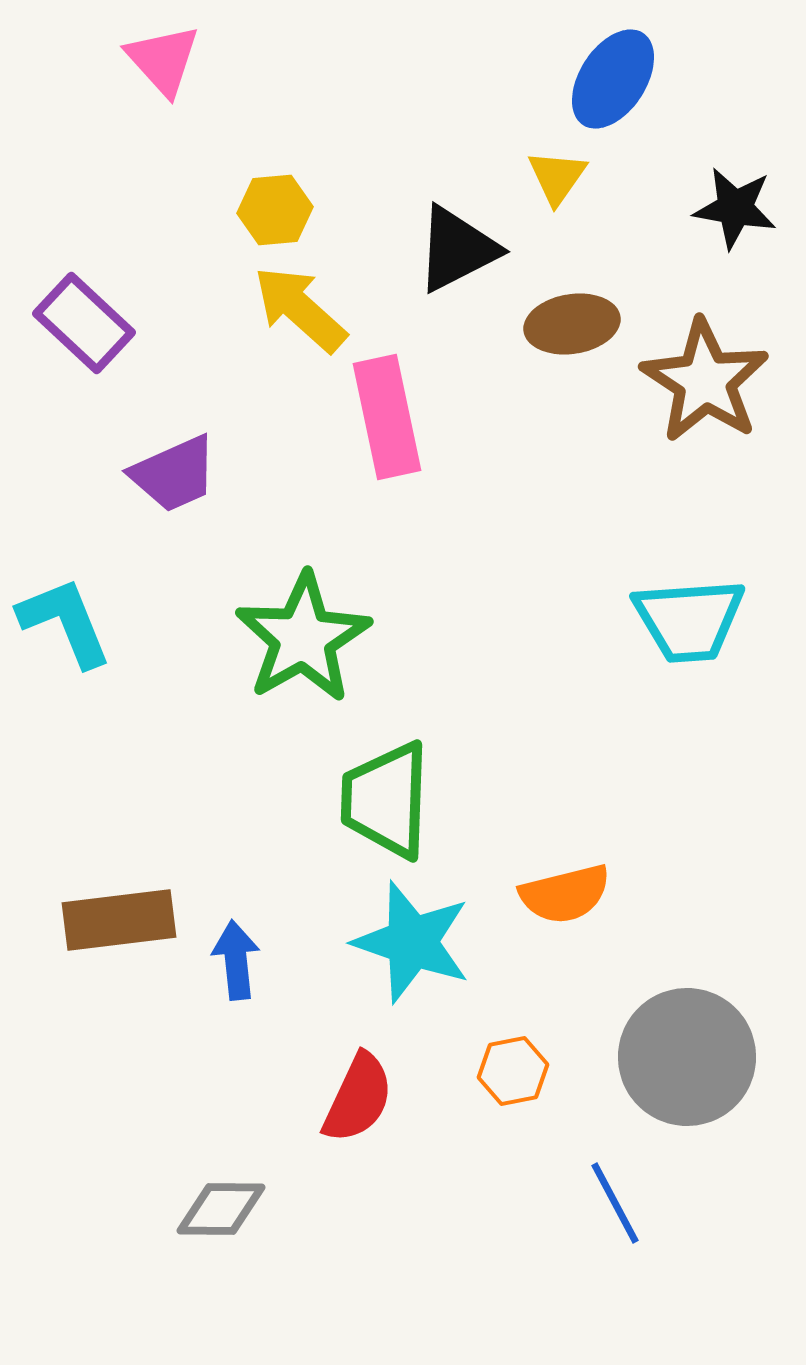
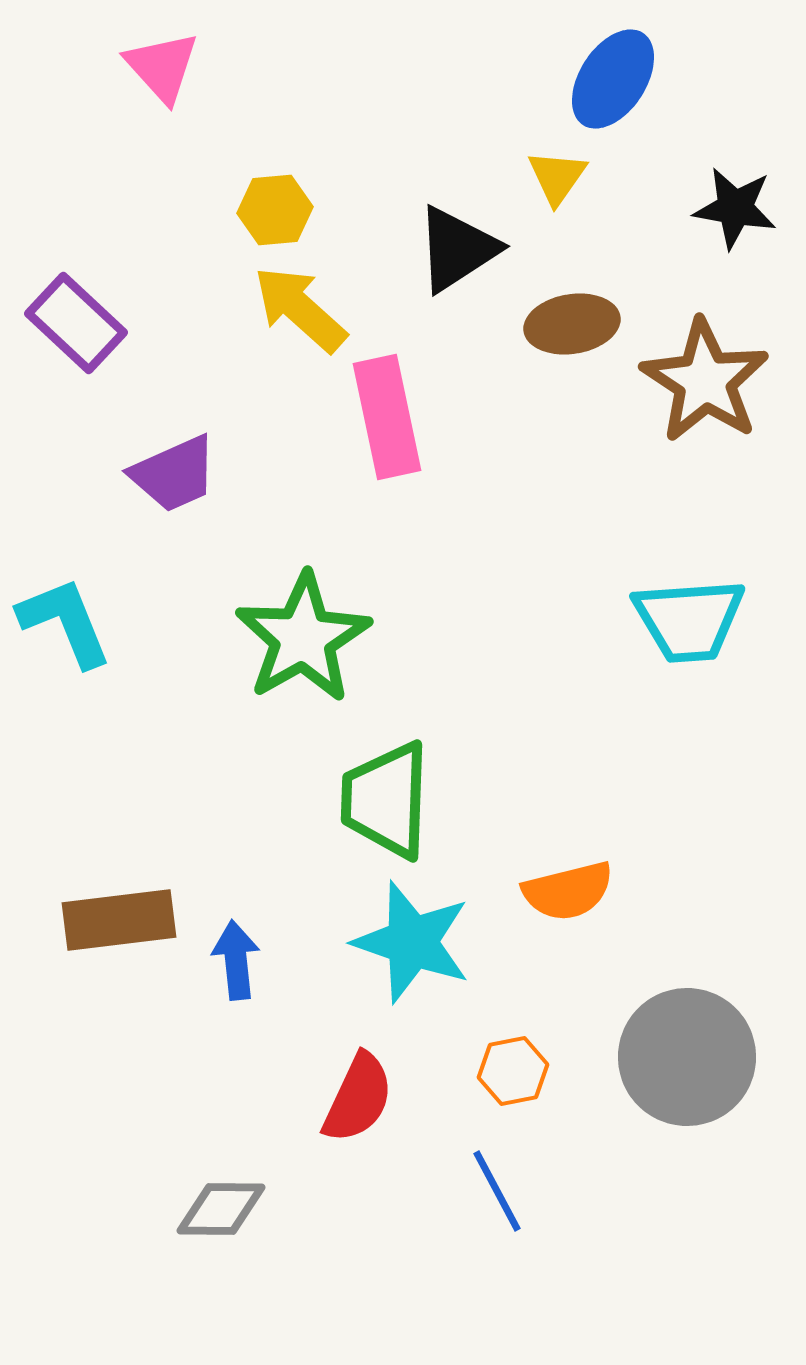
pink triangle: moved 1 px left, 7 px down
black triangle: rotated 6 degrees counterclockwise
purple rectangle: moved 8 px left
orange semicircle: moved 3 px right, 3 px up
blue line: moved 118 px left, 12 px up
